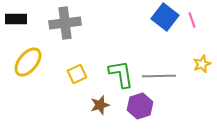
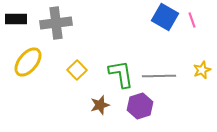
blue square: rotated 8 degrees counterclockwise
gray cross: moved 9 px left
yellow star: moved 6 px down
yellow square: moved 4 px up; rotated 18 degrees counterclockwise
